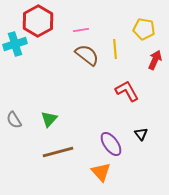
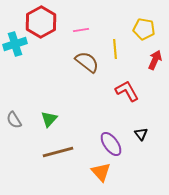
red hexagon: moved 3 px right, 1 px down
brown semicircle: moved 7 px down
